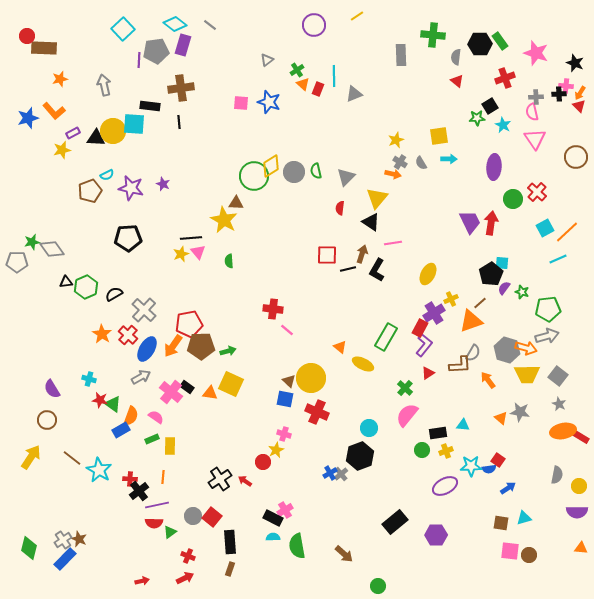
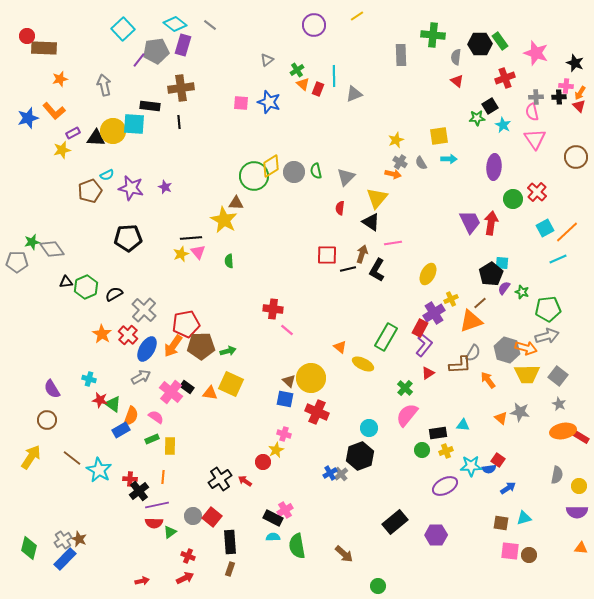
purple line at (139, 60): rotated 35 degrees clockwise
black cross at (559, 94): moved 3 px down
purple star at (163, 184): moved 2 px right, 3 px down
red pentagon at (189, 324): moved 3 px left
